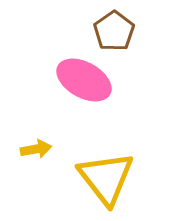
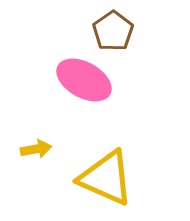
brown pentagon: moved 1 px left
yellow triangle: rotated 28 degrees counterclockwise
